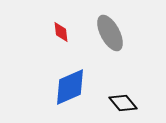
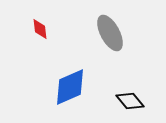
red diamond: moved 21 px left, 3 px up
black diamond: moved 7 px right, 2 px up
